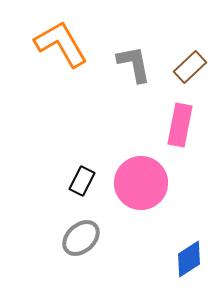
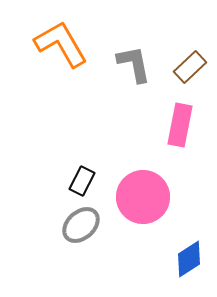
pink circle: moved 2 px right, 14 px down
gray ellipse: moved 13 px up
